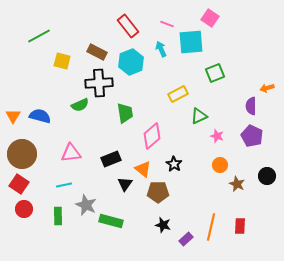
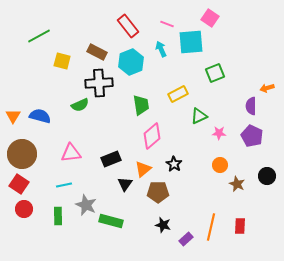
green trapezoid at (125, 113): moved 16 px right, 8 px up
pink star at (217, 136): moved 2 px right, 3 px up; rotated 16 degrees counterclockwise
orange triangle at (143, 169): rotated 42 degrees clockwise
